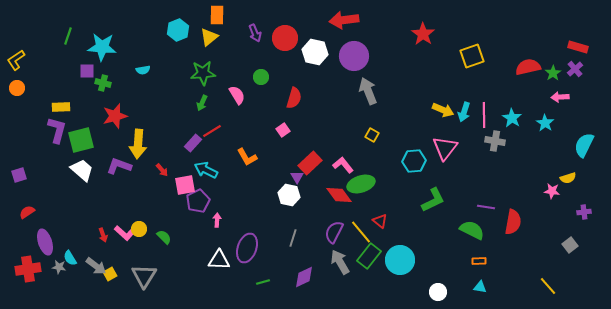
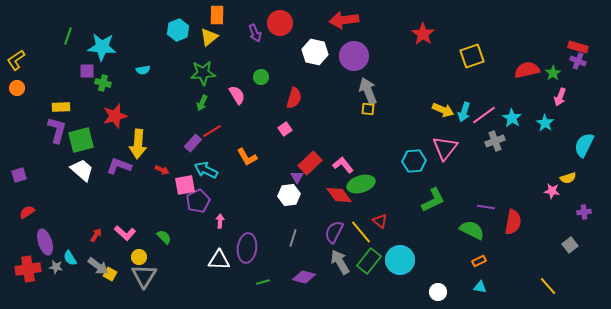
red circle at (285, 38): moved 5 px left, 15 px up
red semicircle at (528, 67): moved 1 px left, 3 px down
purple cross at (575, 69): moved 3 px right, 8 px up; rotated 28 degrees counterclockwise
pink arrow at (560, 97): rotated 66 degrees counterclockwise
pink line at (484, 115): rotated 55 degrees clockwise
pink square at (283, 130): moved 2 px right, 1 px up
yellow square at (372, 135): moved 4 px left, 26 px up; rotated 24 degrees counterclockwise
gray cross at (495, 141): rotated 30 degrees counterclockwise
red arrow at (162, 170): rotated 24 degrees counterclockwise
white hexagon at (289, 195): rotated 20 degrees counterclockwise
pink arrow at (217, 220): moved 3 px right, 1 px down
yellow circle at (139, 229): moved 28 px down
red arrow at (103, 235): moved 7 px left; rotated 128 degrees counterclockwise
purple ellipse at (247, 248): rotated 12 degrees counterclockwise
green rectangle at (369, 256): moved 5 px down
orange rectangle at (479, 261): rotated 24 degrees counterclockwise
gray arrow at (96, 266): moved 2 px right
gray star at (59, 267): moved 3 px left
yellow square at (110, 274): rotated 32 degrees counterclockwise
purple diamond at (304, 277): rotated 40 degrees clockwise
